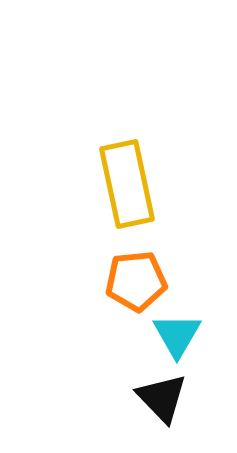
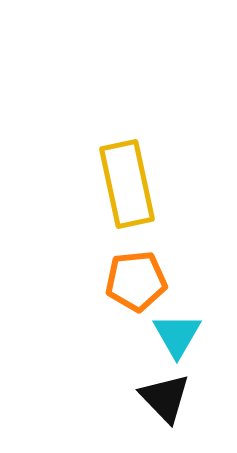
black triangle: moved 3 px right
